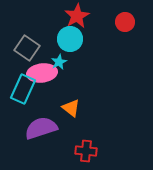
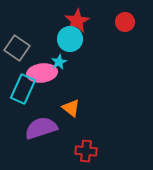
red star: moved 5 px down
gray square: moved 10 px left
